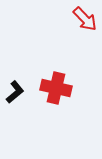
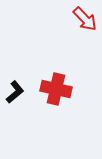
red cross: moved 1 px down
